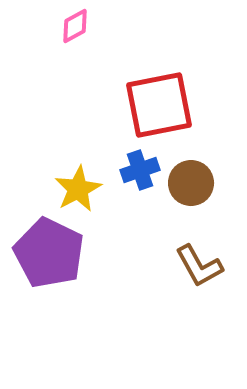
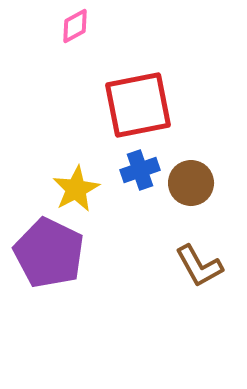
red square: moved 21 px left
yellow star: moved 2 px left
